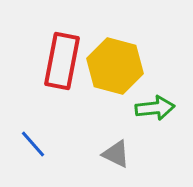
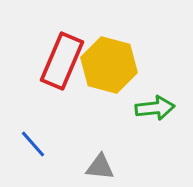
red rectangle: rotated 12 degrees clockwise
yellow hexagon: moved 6 px left, 1 px up
gray triangle: moved 16 px left, 13 px down; rotated 20 degrees counterclockwise
